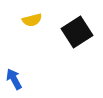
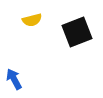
black square: rotated 12 degrees clockwise
